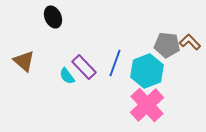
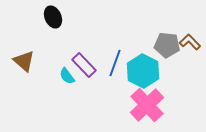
purple rectangle: moved 2 px up
cyan hexagon: moved 4 px left; rotated 12 degrees counterclockwise
